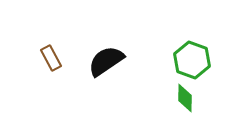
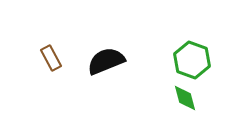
black semicircle: rotated 12 degrees clockwise
green diamond: rotated 16 degrees counterclockwise
